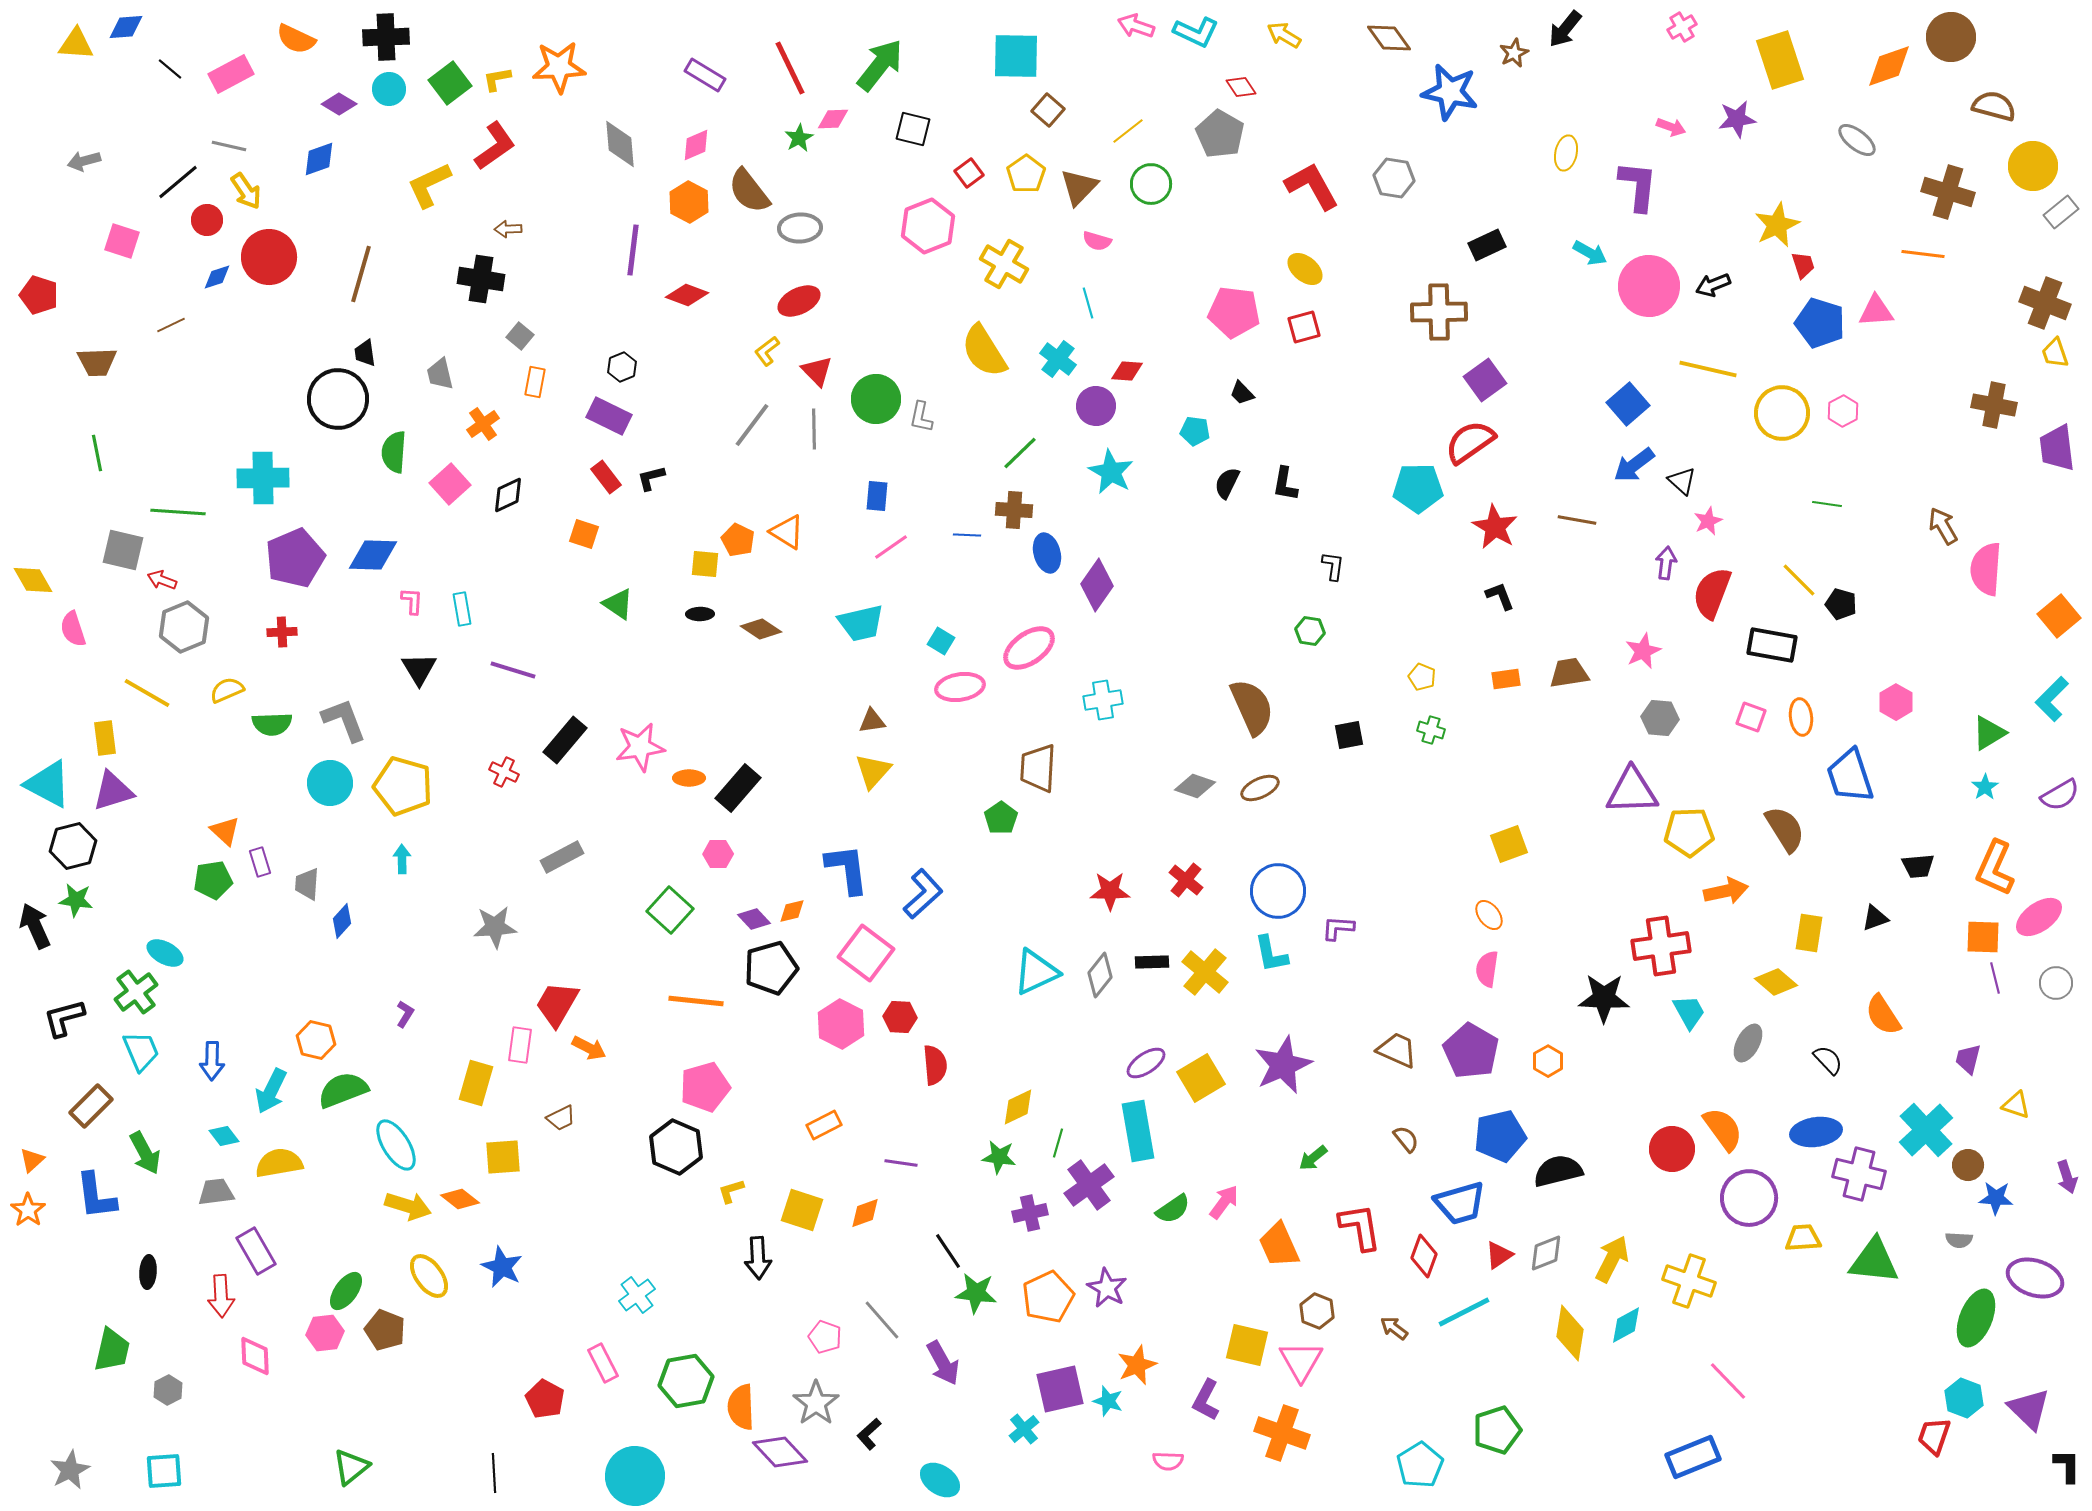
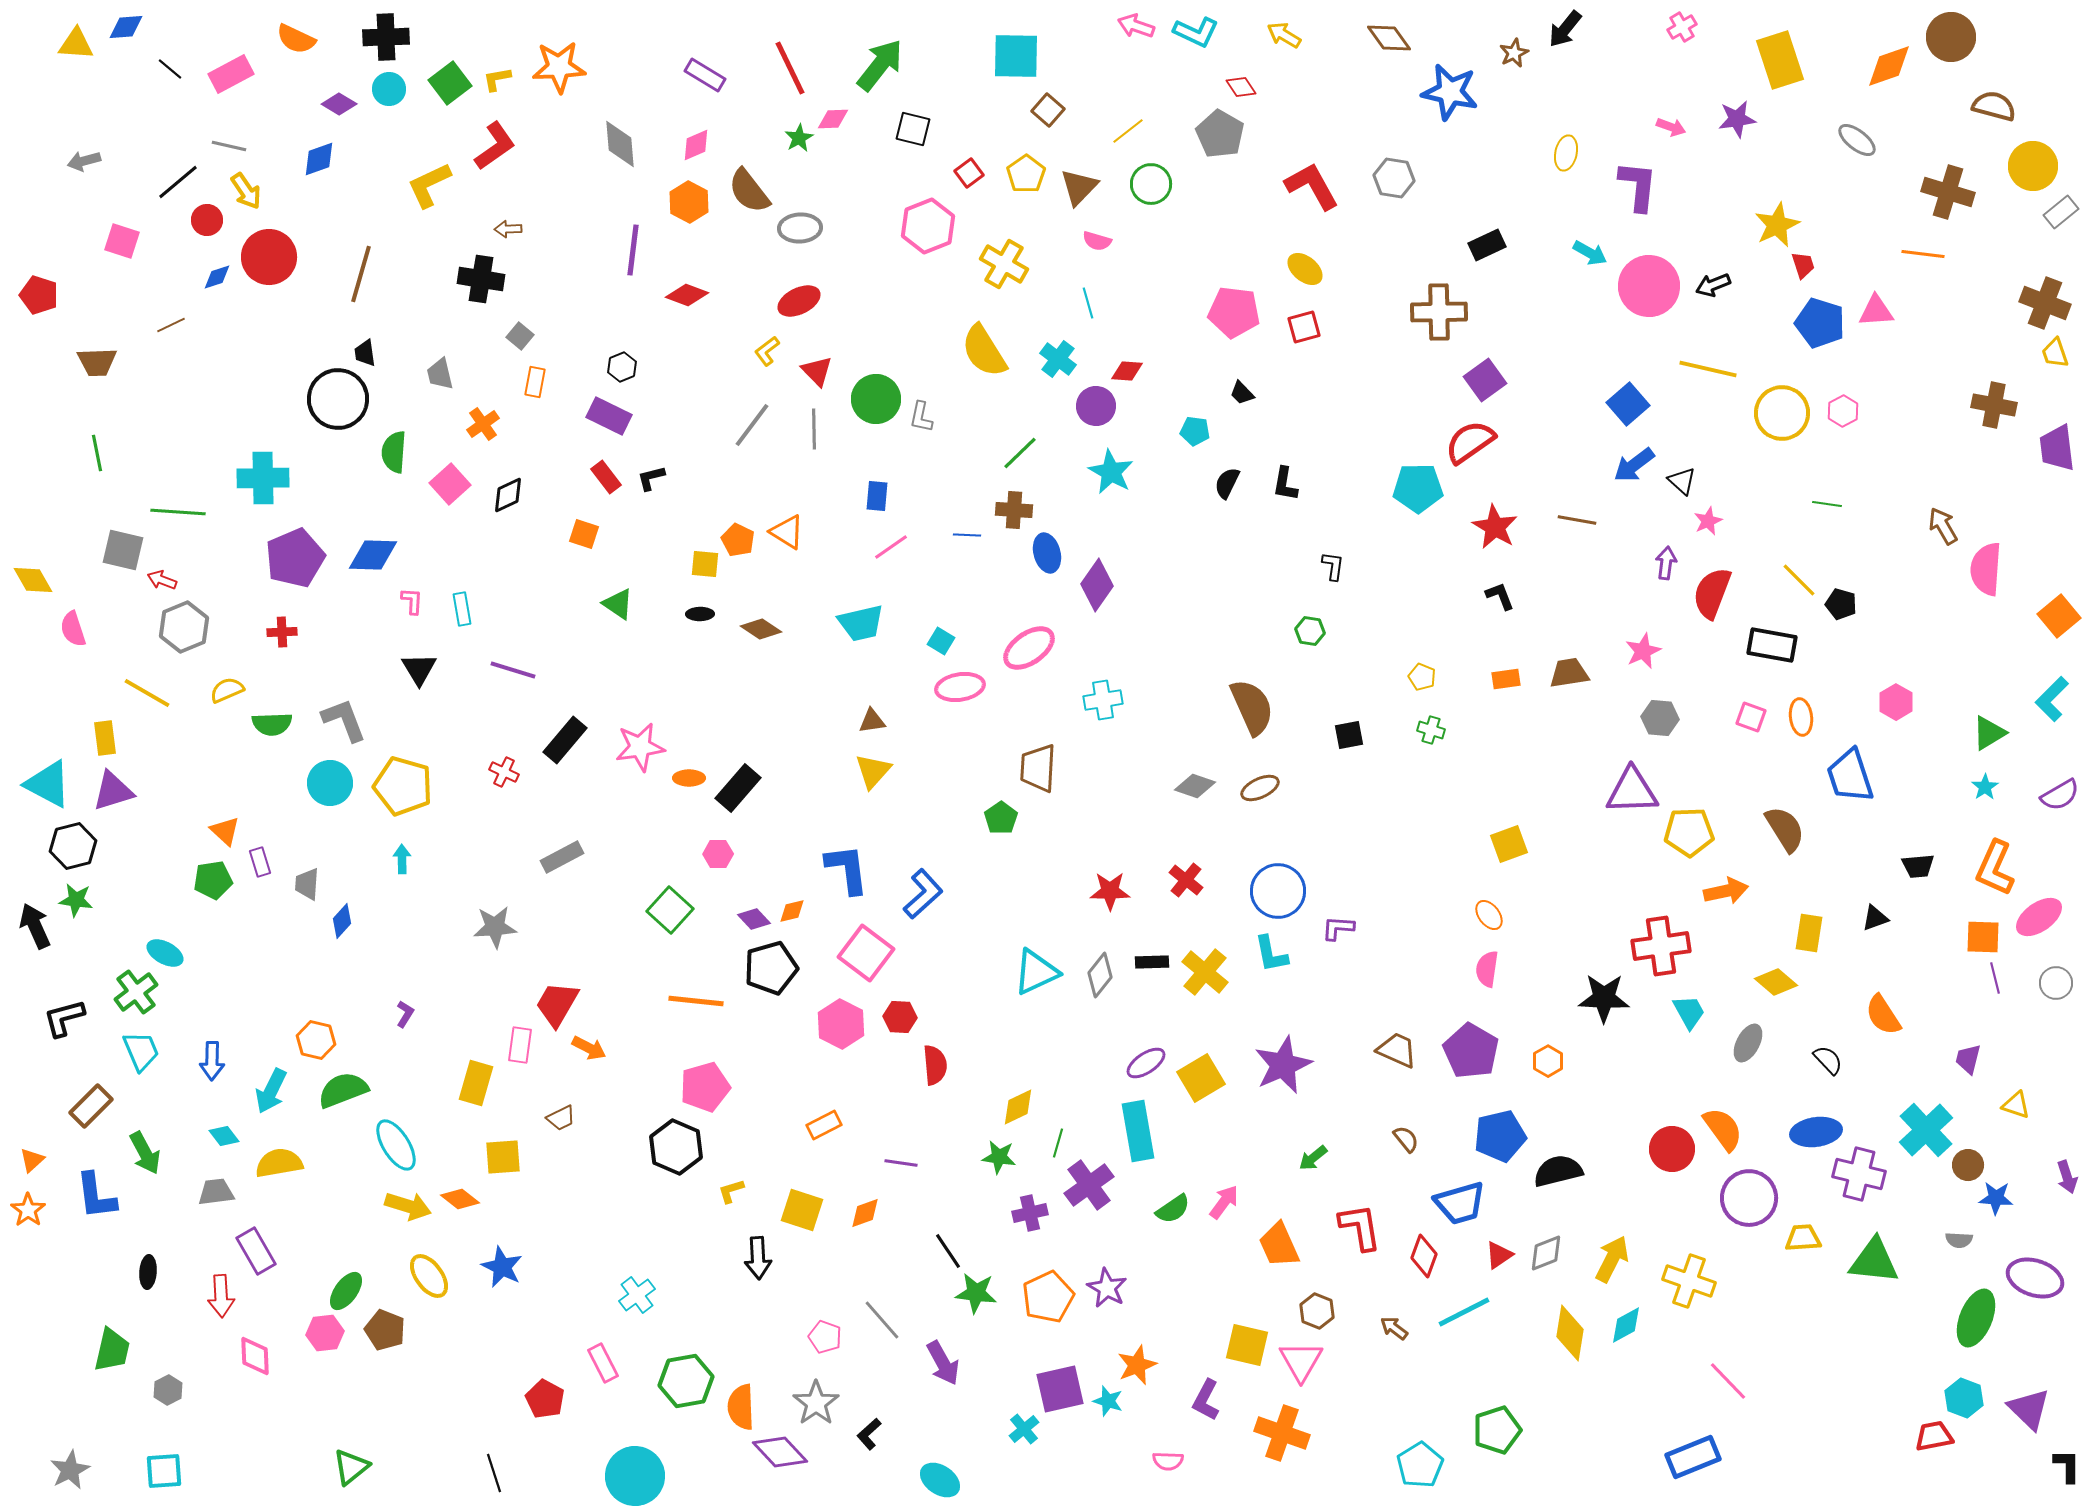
red trapezoid at (1934, 1436): rotated 60 degrees clockwise
black line at (494, 1473): rotated 15 degrees counterclockwise
